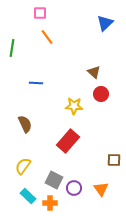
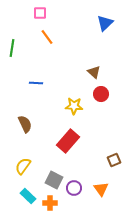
brown square: rotated 24 degrees counterclockwise
